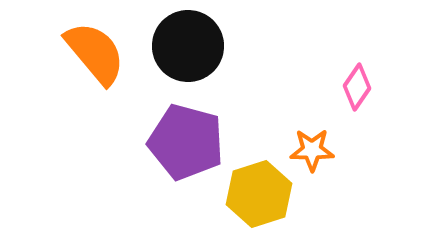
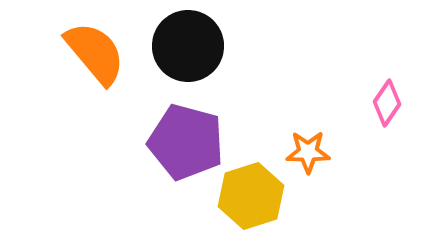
pink diamond: moved 30 px right, 16 px down
orange star: moved 4 px left, 2 px down
yellow hexagon: moved 8 px left, 2 px down
